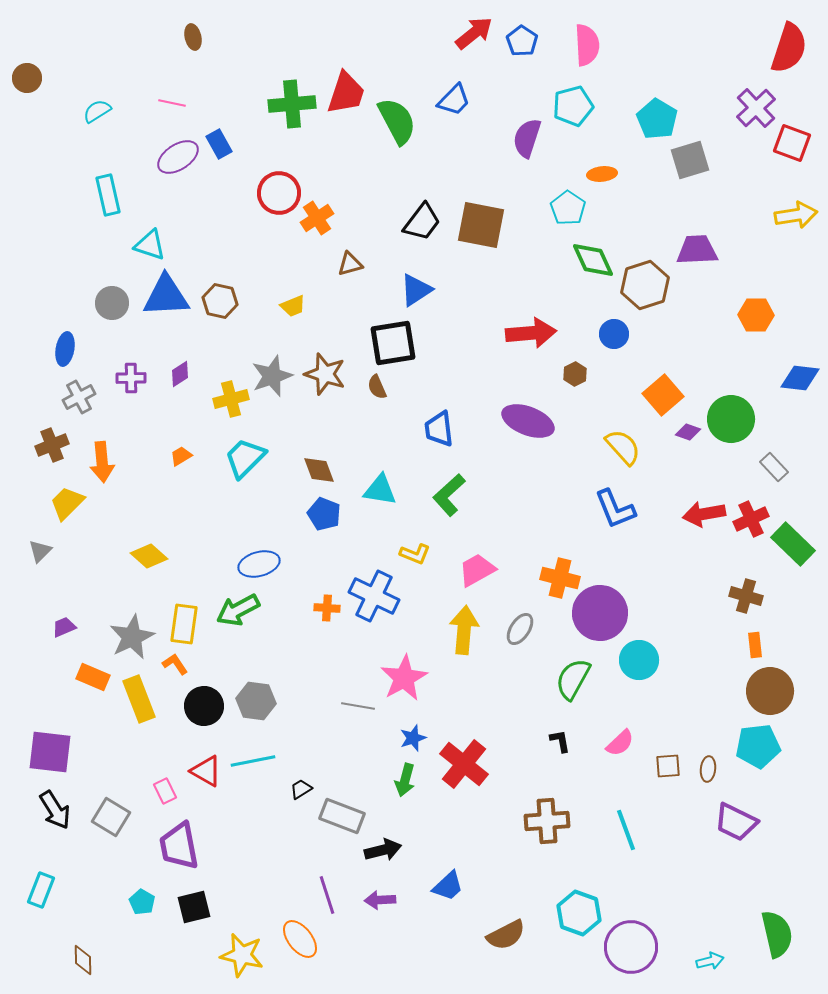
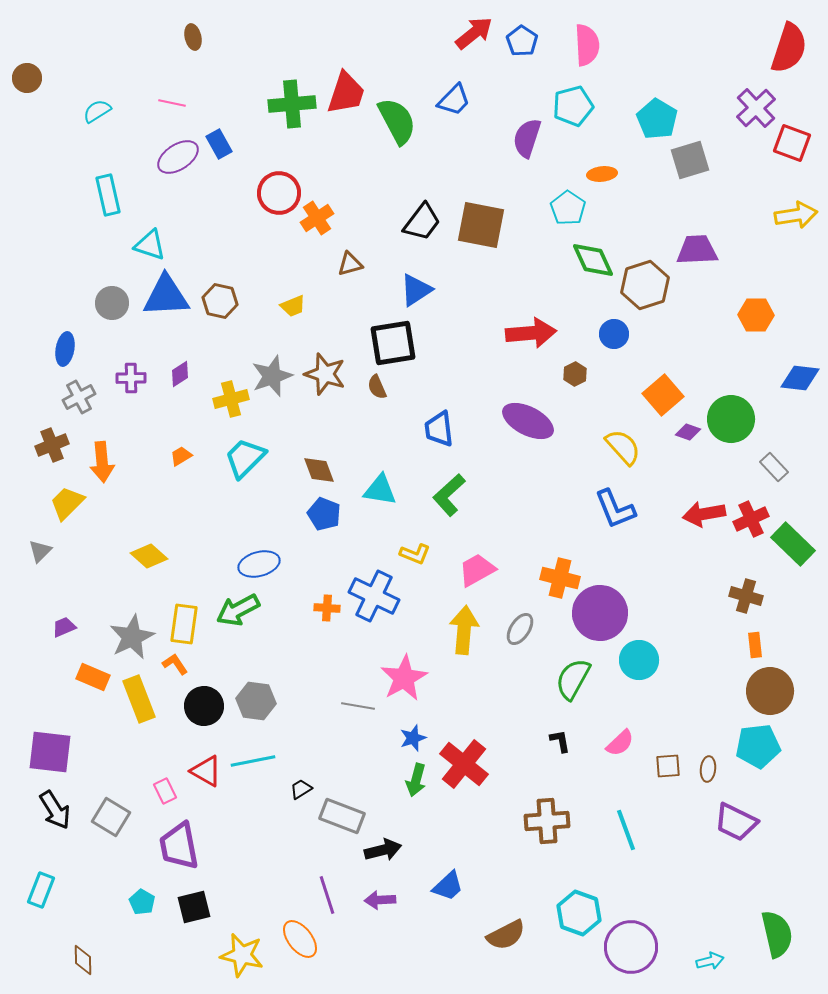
purple ellipse at (528, 421): rotated 6 degrees clockwise
green arrow at (405, 780): moved 11 px right
